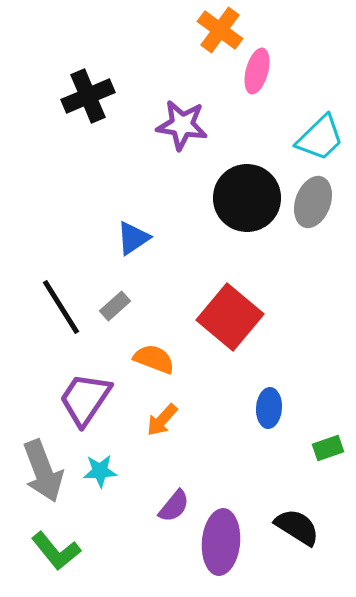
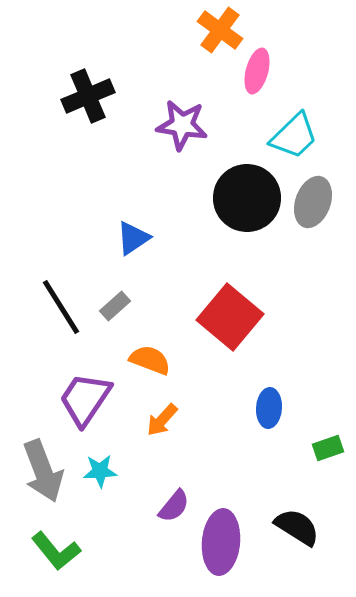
cyan trapezoid: moved 26 px left, 2 px up
orange semicircle: moved 4 px left, 1 px down
